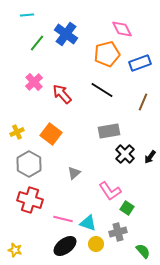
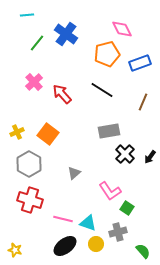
orange square: moved 3 px left
